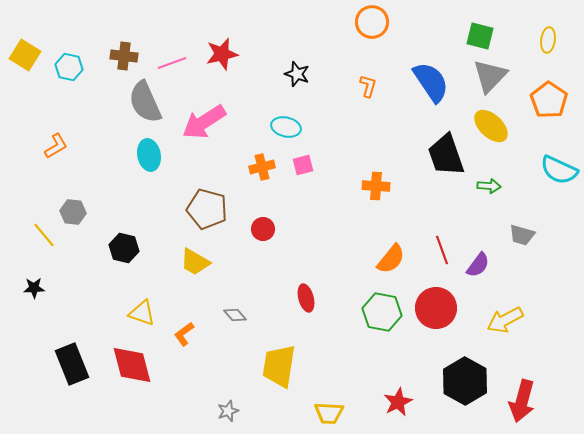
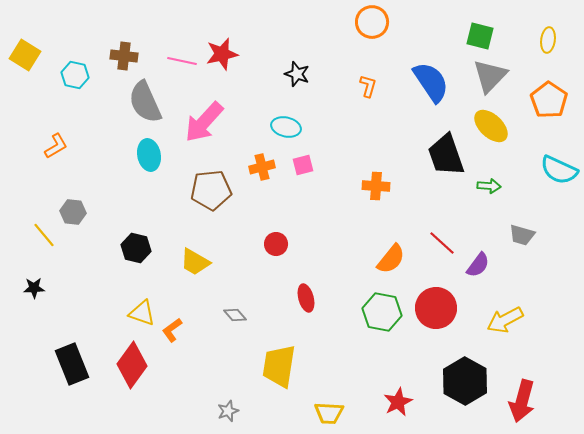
pink line at (172, 63): moved 10 px right, 2 px up; rotated 32 degrees clockwise
cyan hexagon at (69, 67): moved 6 px right, 8 px down
pink arrow at (204, 122): rotated 15 degrees counterclockwise
brown pentagon at (207, 209): moved 4 px right, 19 px up; rotated 21 degrees counterclockwise
red circle at (263, 229): moved 13 px right, 15 px down
black hexagon at (124, 248): moved 12 px right
red line at (442, 250): moved 7 px up; rotated 28 degrees counterclockwise
orange L-shape at (184, 334): moved 12 px left, 4 px up
red diamond at (132, 365): rotated 51 degrees clockwise
